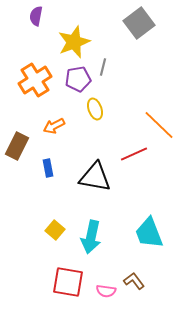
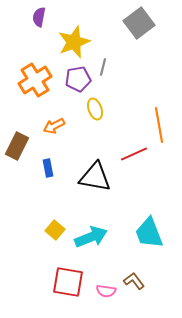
purple semicircle: moved 3 px right, 1 px down
orange line: rotated 36 degrees clockwise
cyan arrow: rotated 124 degrees counterclockwise
